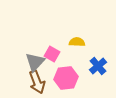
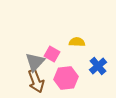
brown arrow: moved 1 px left, 1 px up
